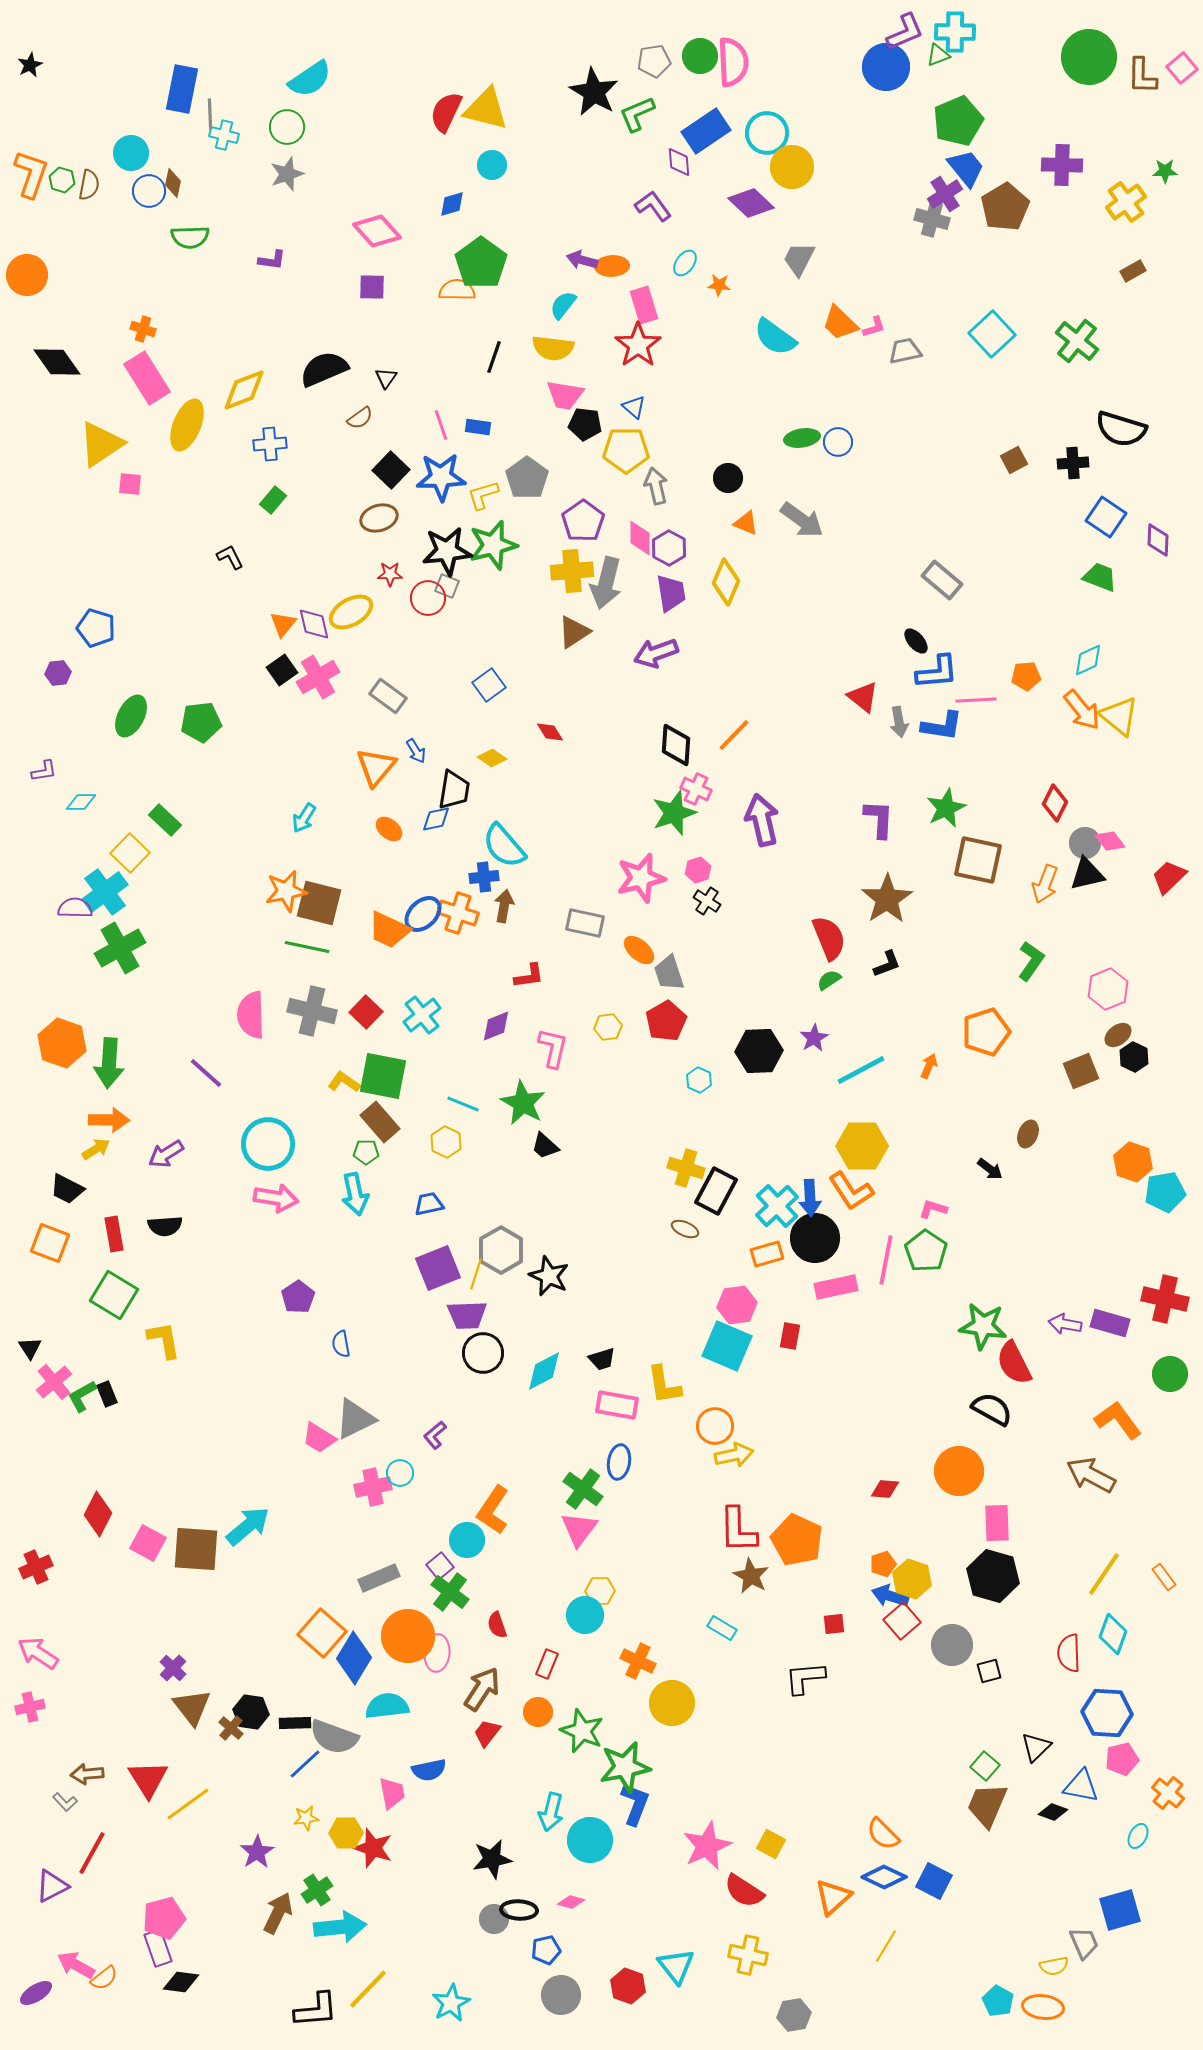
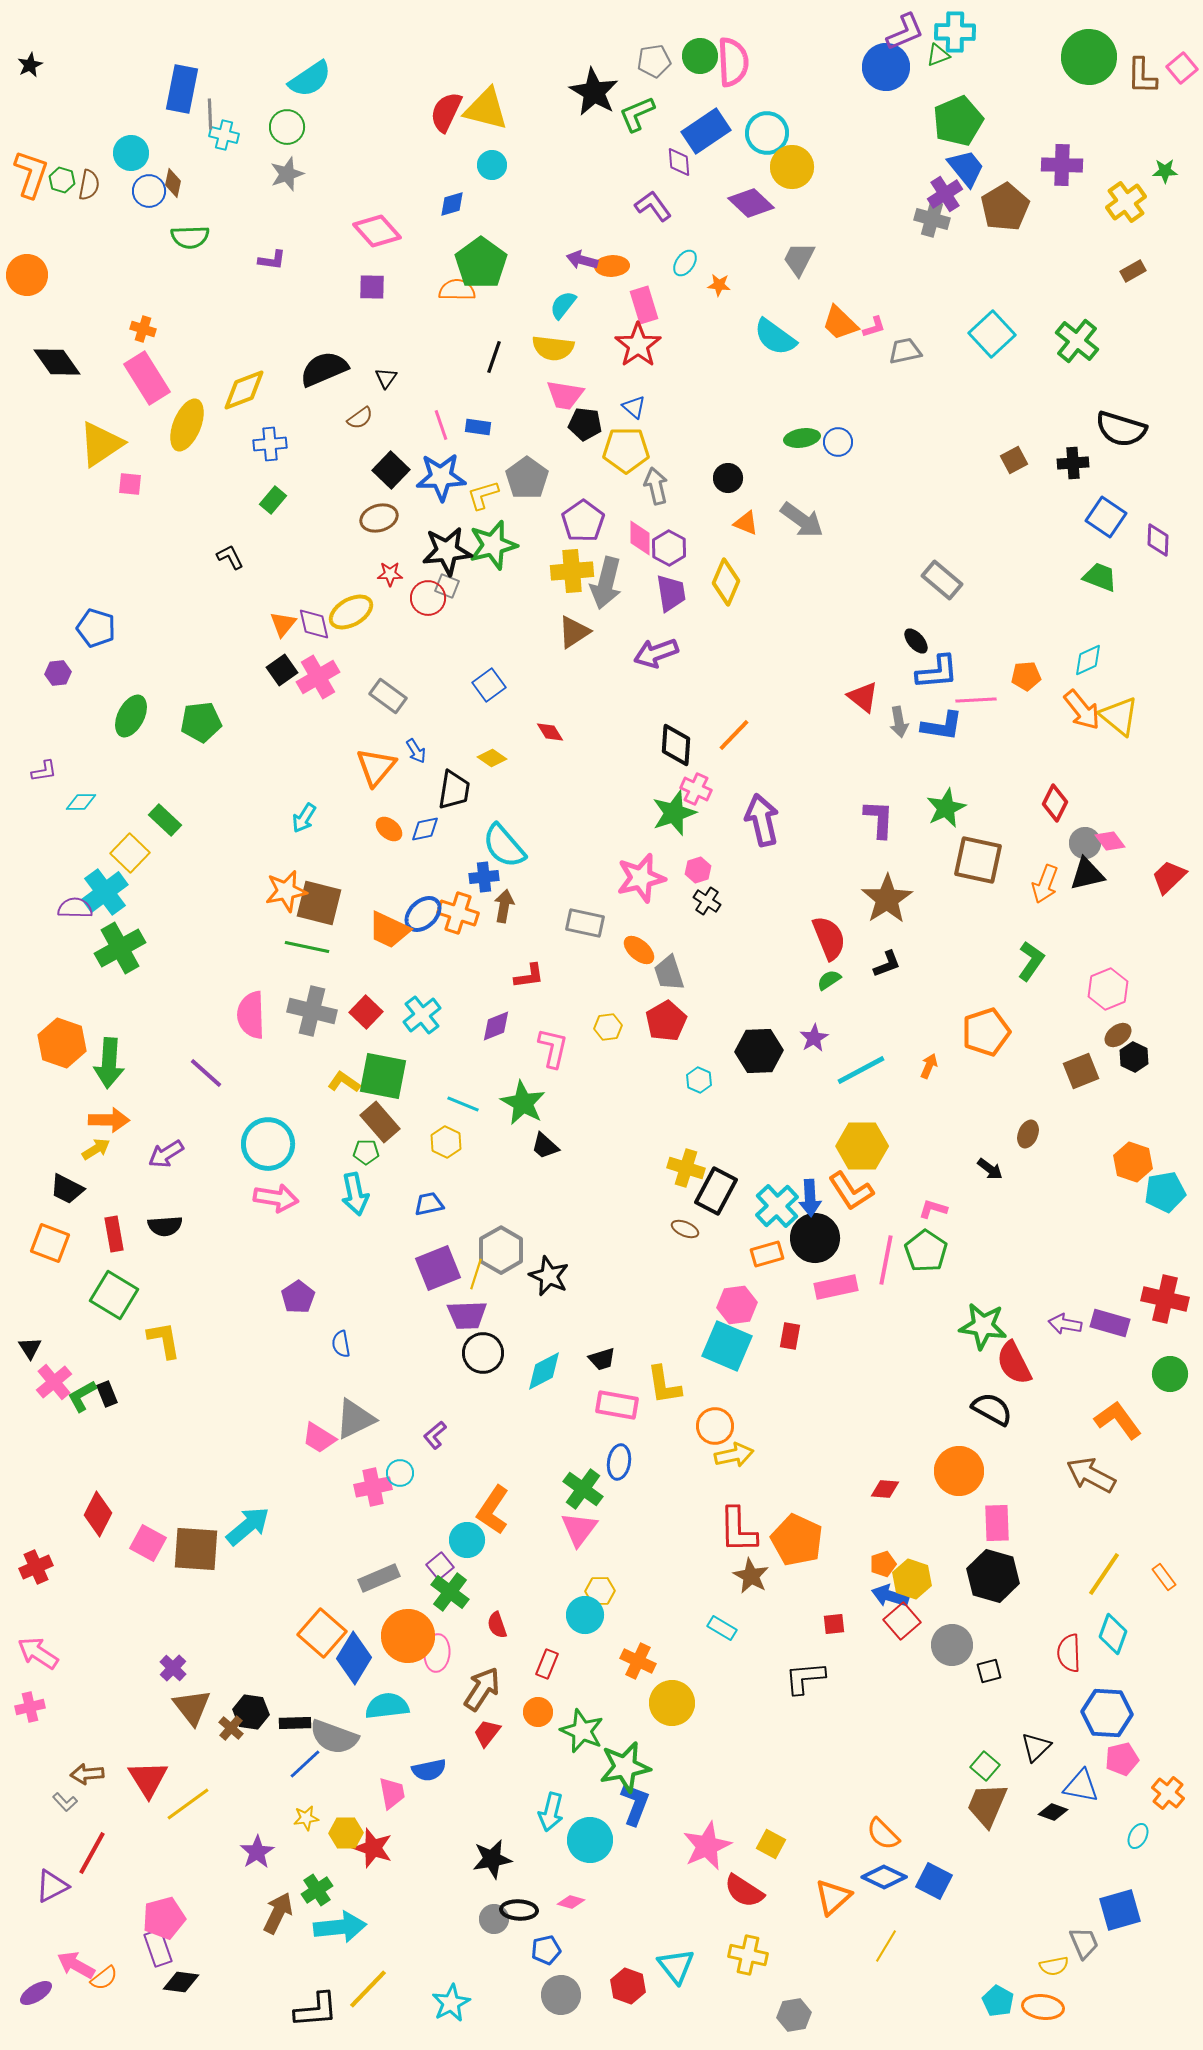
blue diamond at (436, 819): moved 11 px left, 10 px down
